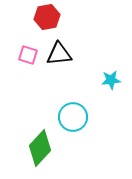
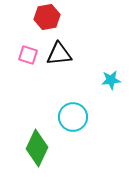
green diamond: moved 3 px left; rotated 18 degrees counterclockwise
